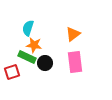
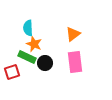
cyan semicircle: rotated 21 degrees counterclockwise
orange star: moved 1 px up; rotated 14 degrees clockwise
